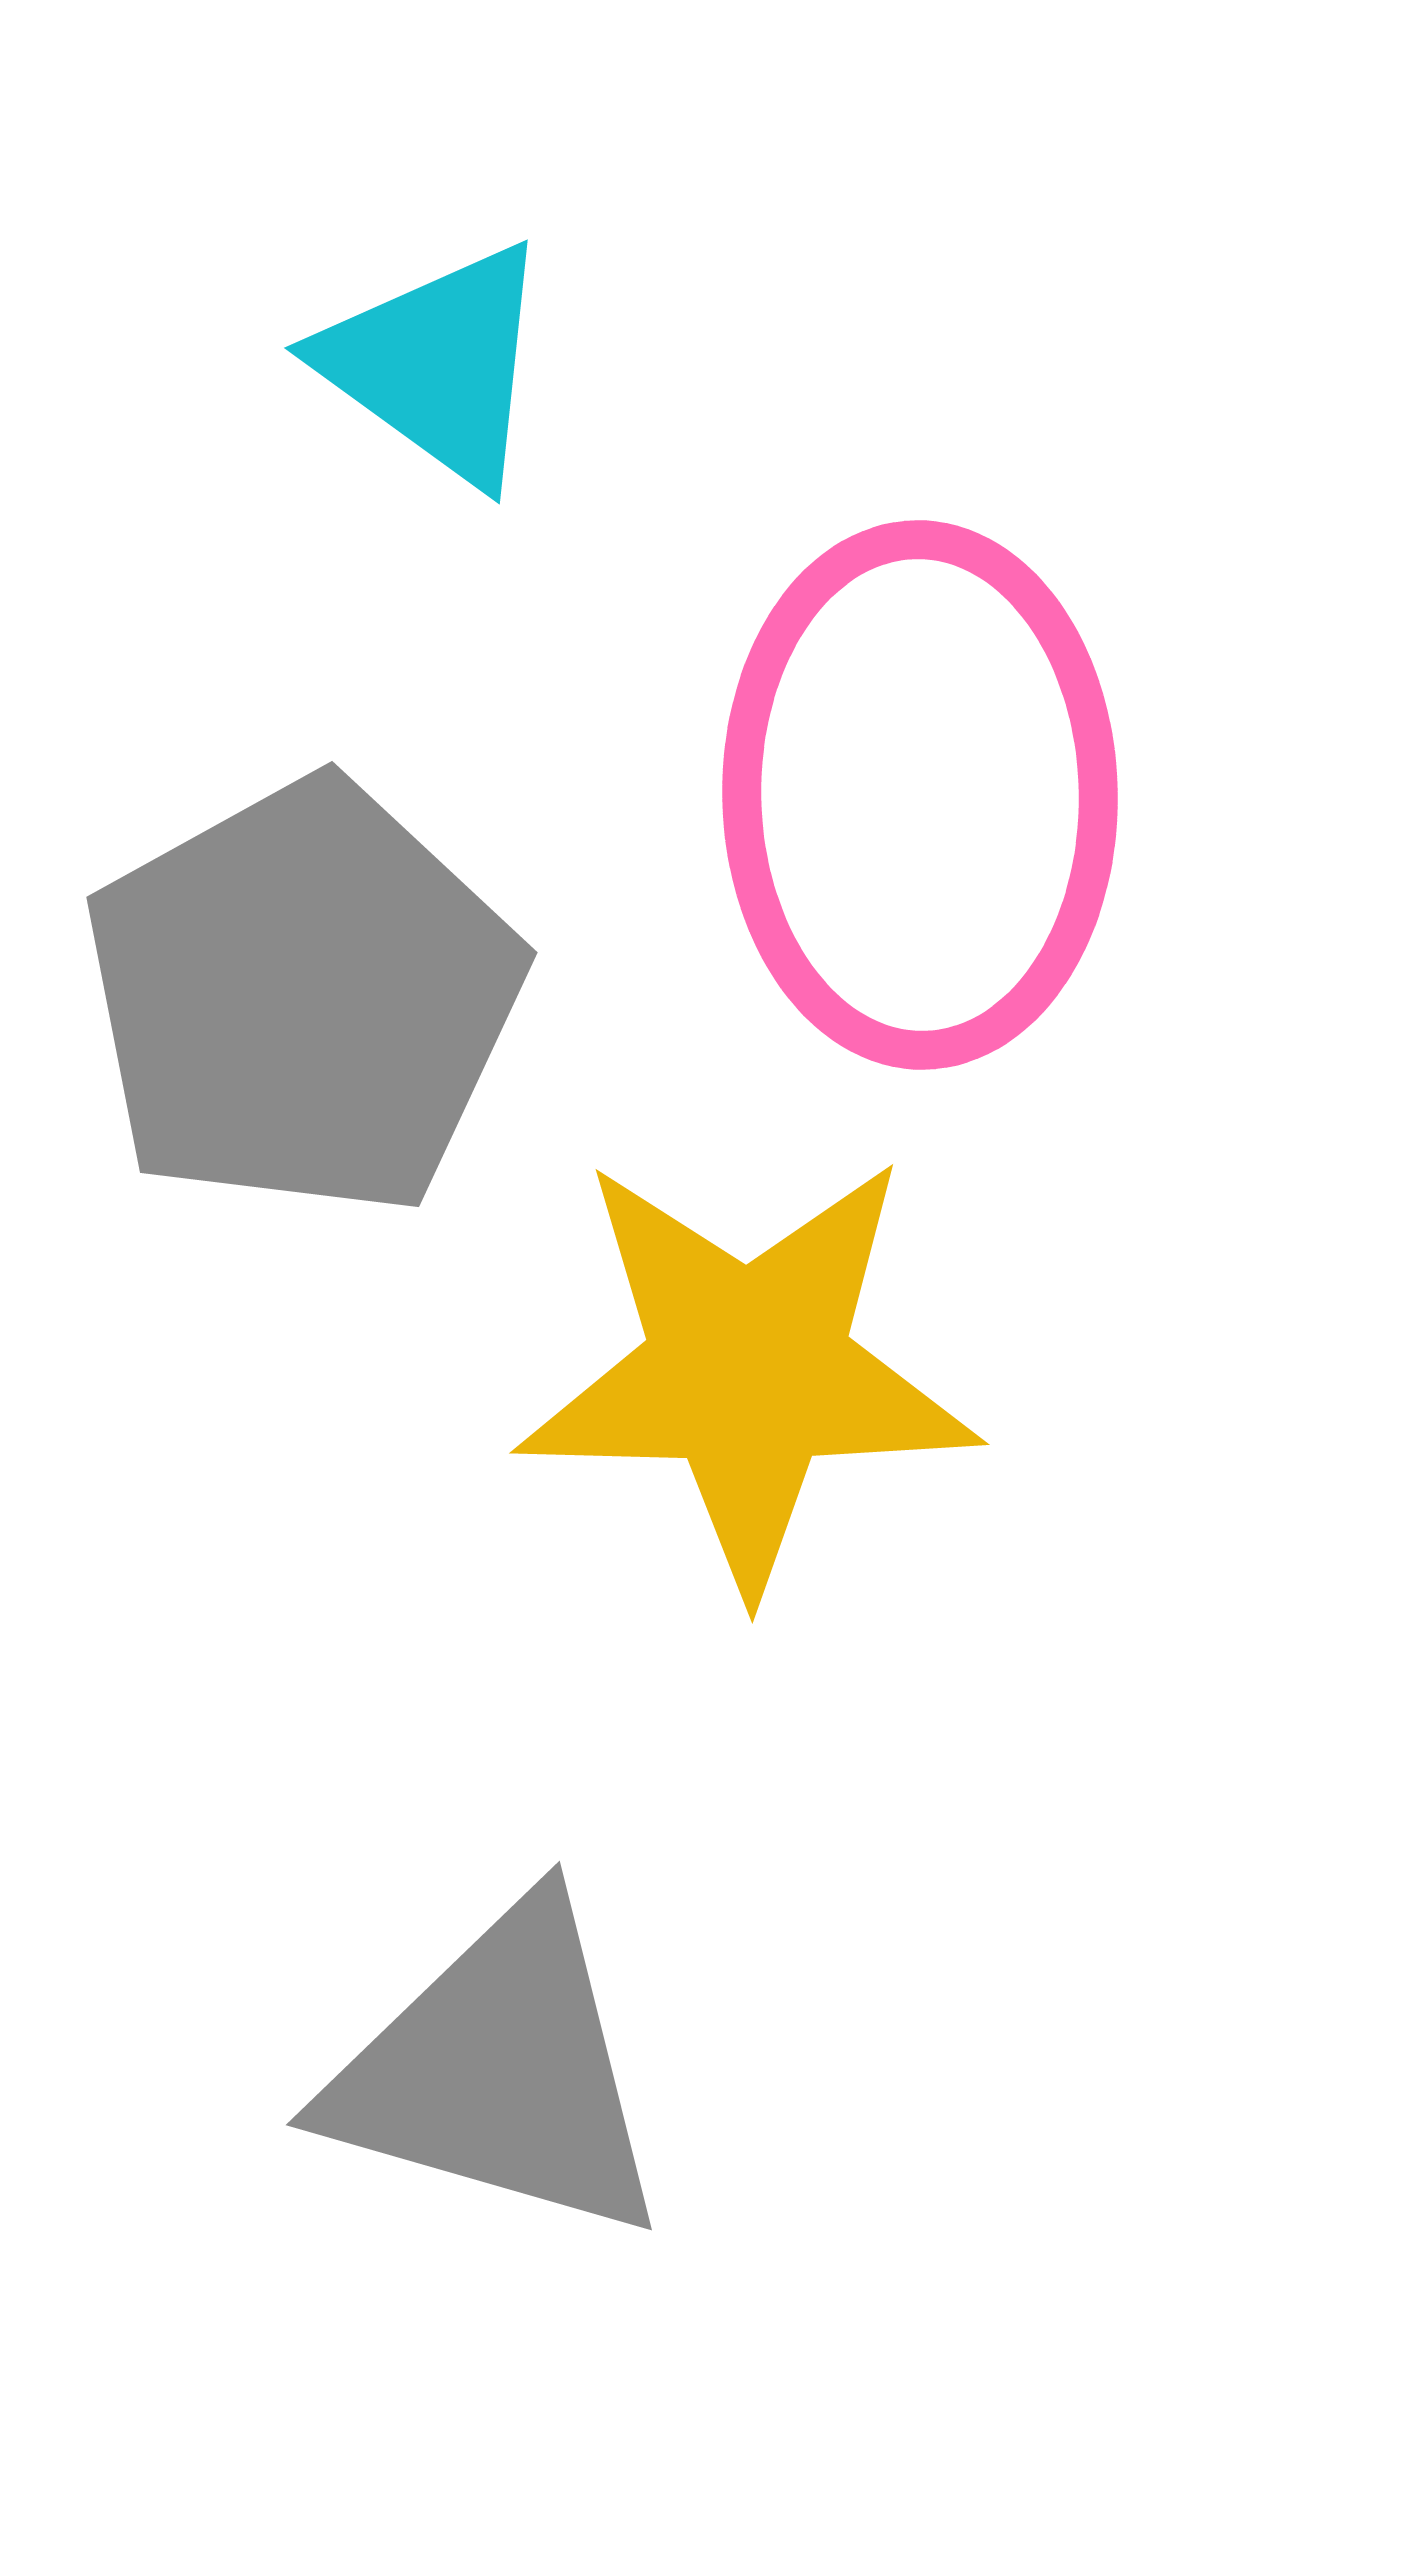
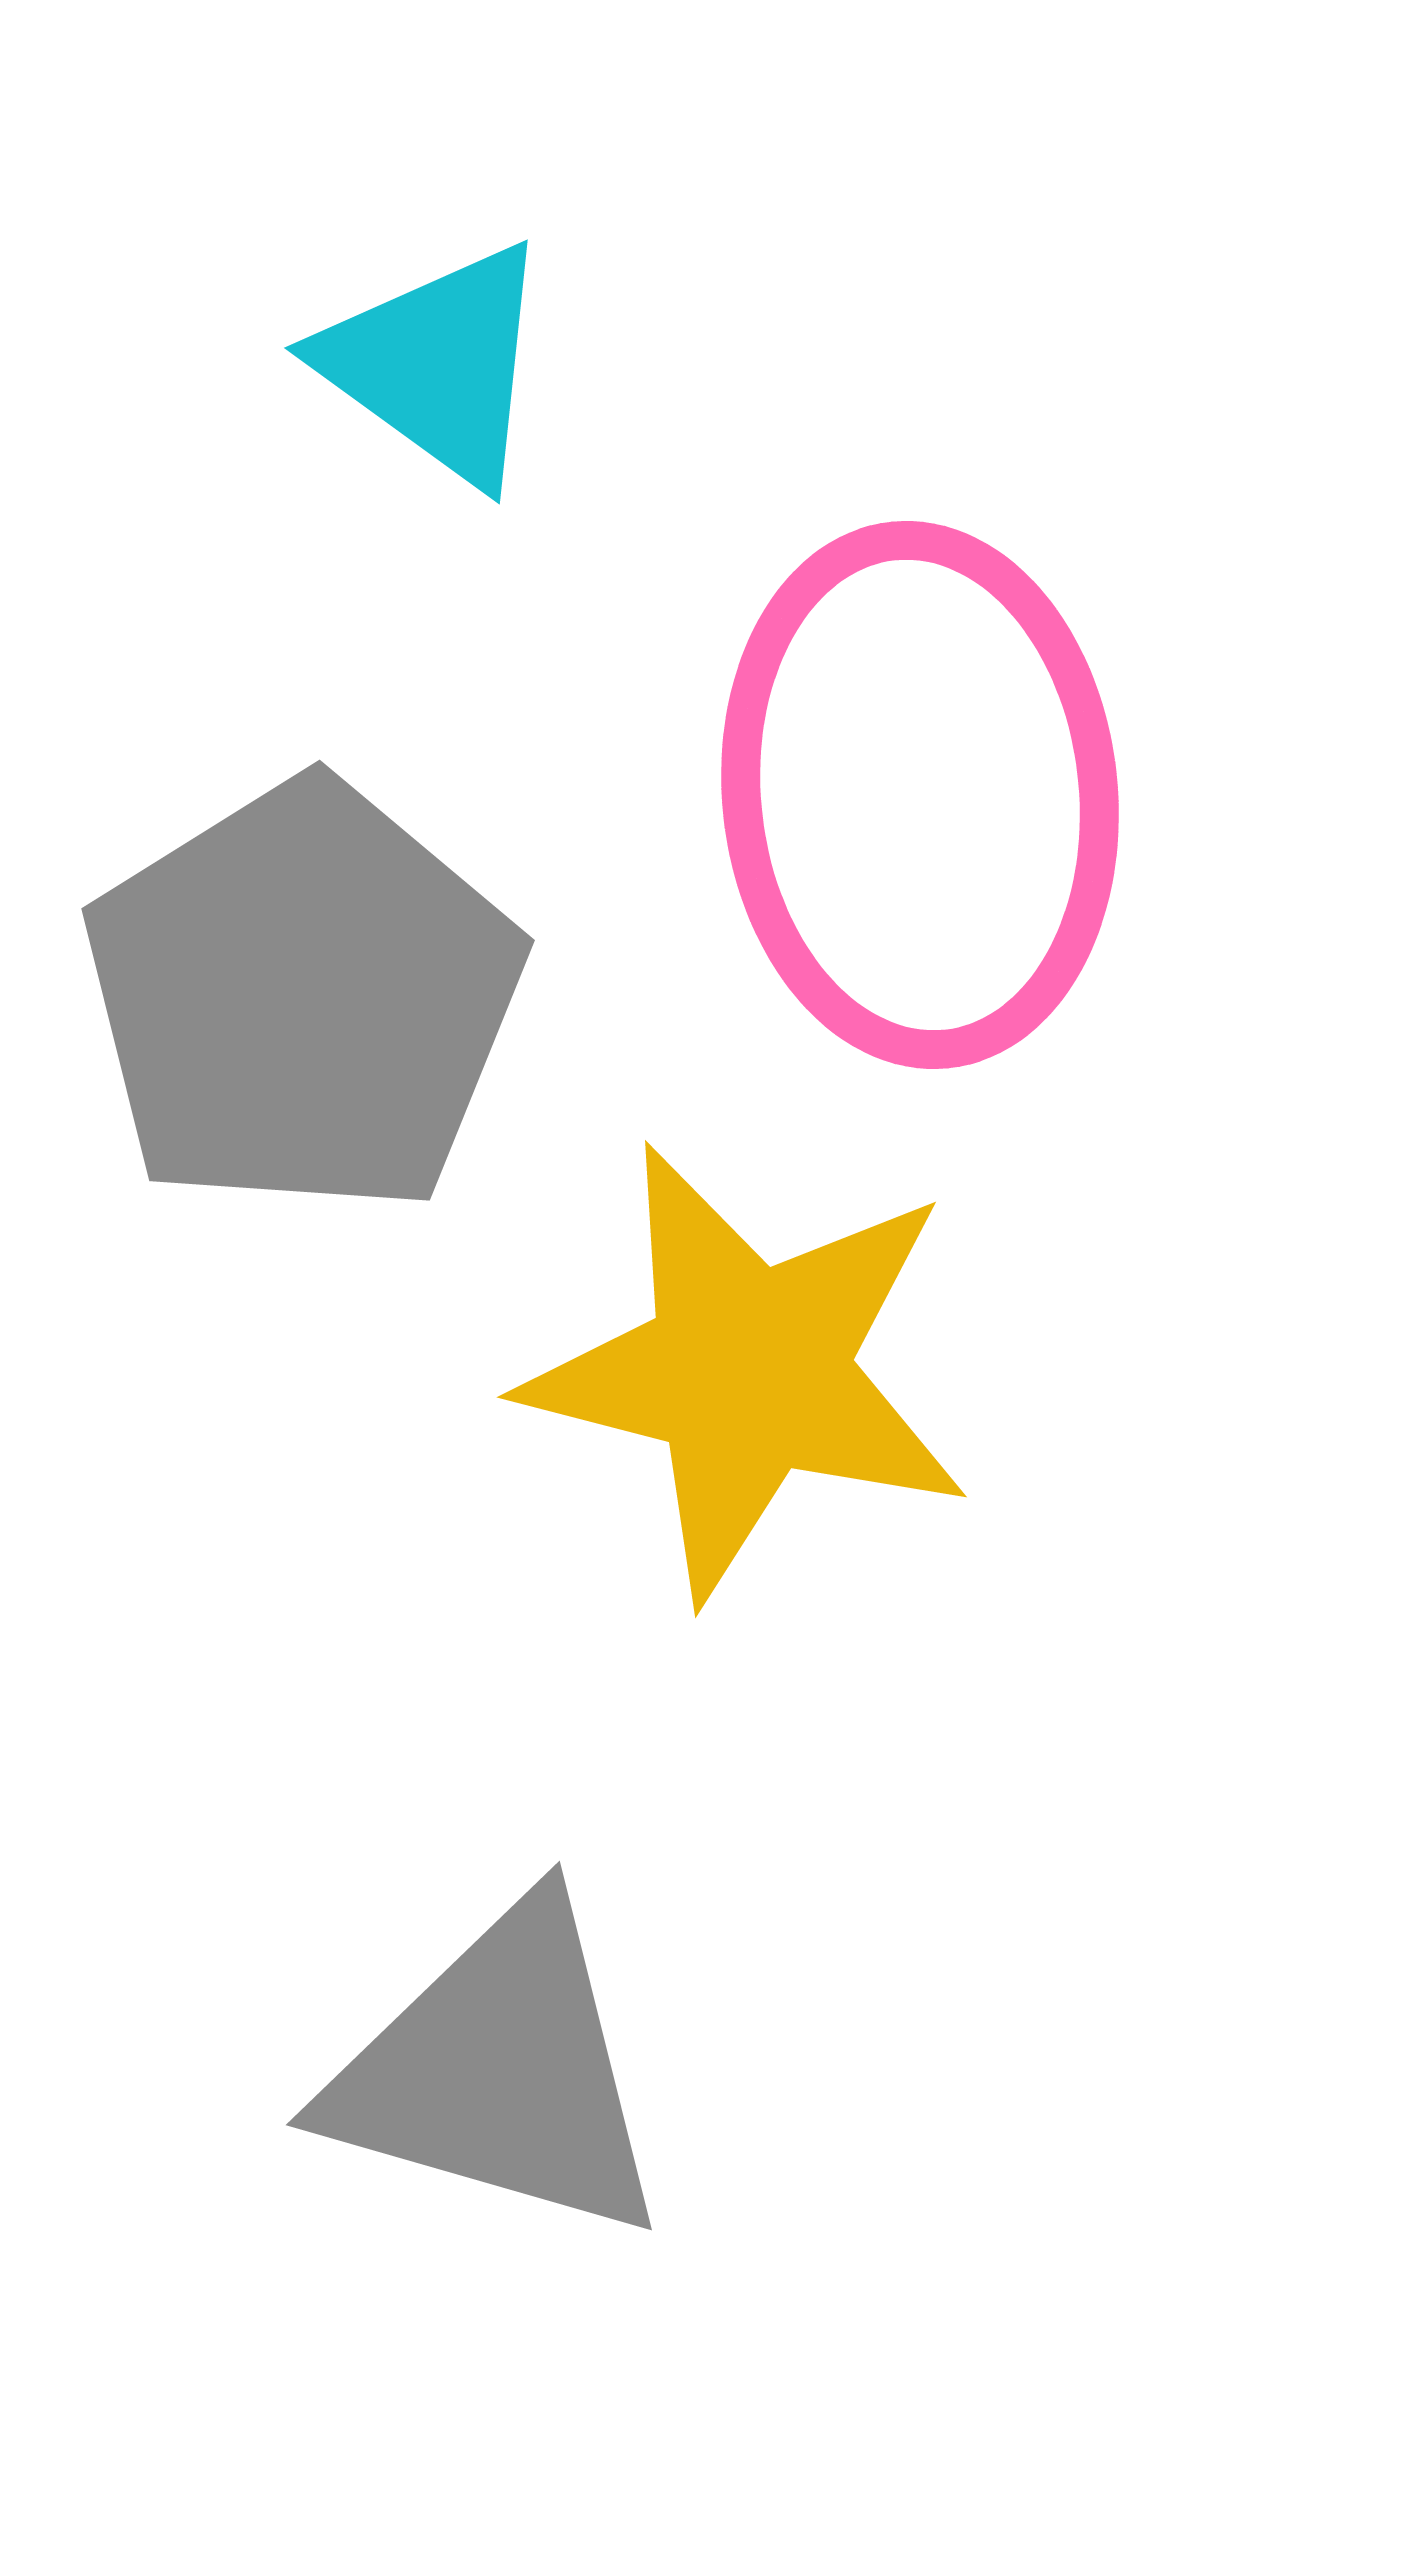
pink ellipse: rotated 5 degrees counterclockwise
gray pentagon: rotated 3 degrees counterclockwise
yellow star: rotated 13 degrees clockwise
